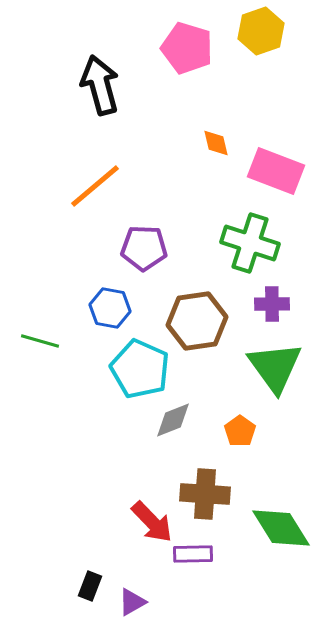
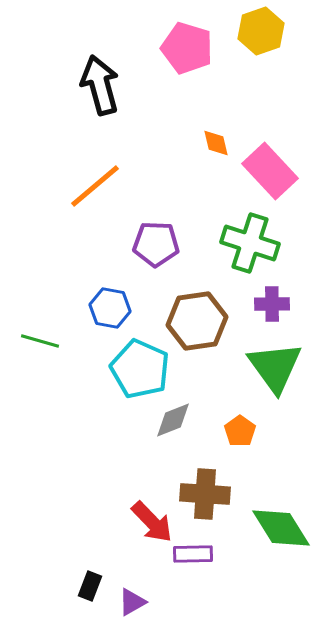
pink rectangle: moved 6 px left; rotated 26 degrees clockwise
purple pentagon: moved 12 px right, 4 px up
